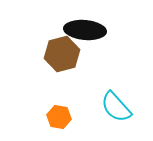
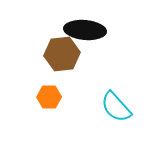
brown hexagon: rotated 8 degrees clockwise
orange hexagon: moved 10 px left, 20 px up; rotated 10 degrees counterclockwise
